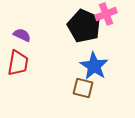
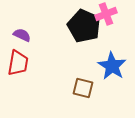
blue star: moved 18 px right
